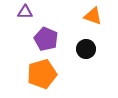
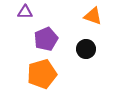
purple pentagon: rotated 25 degrees clockwise
